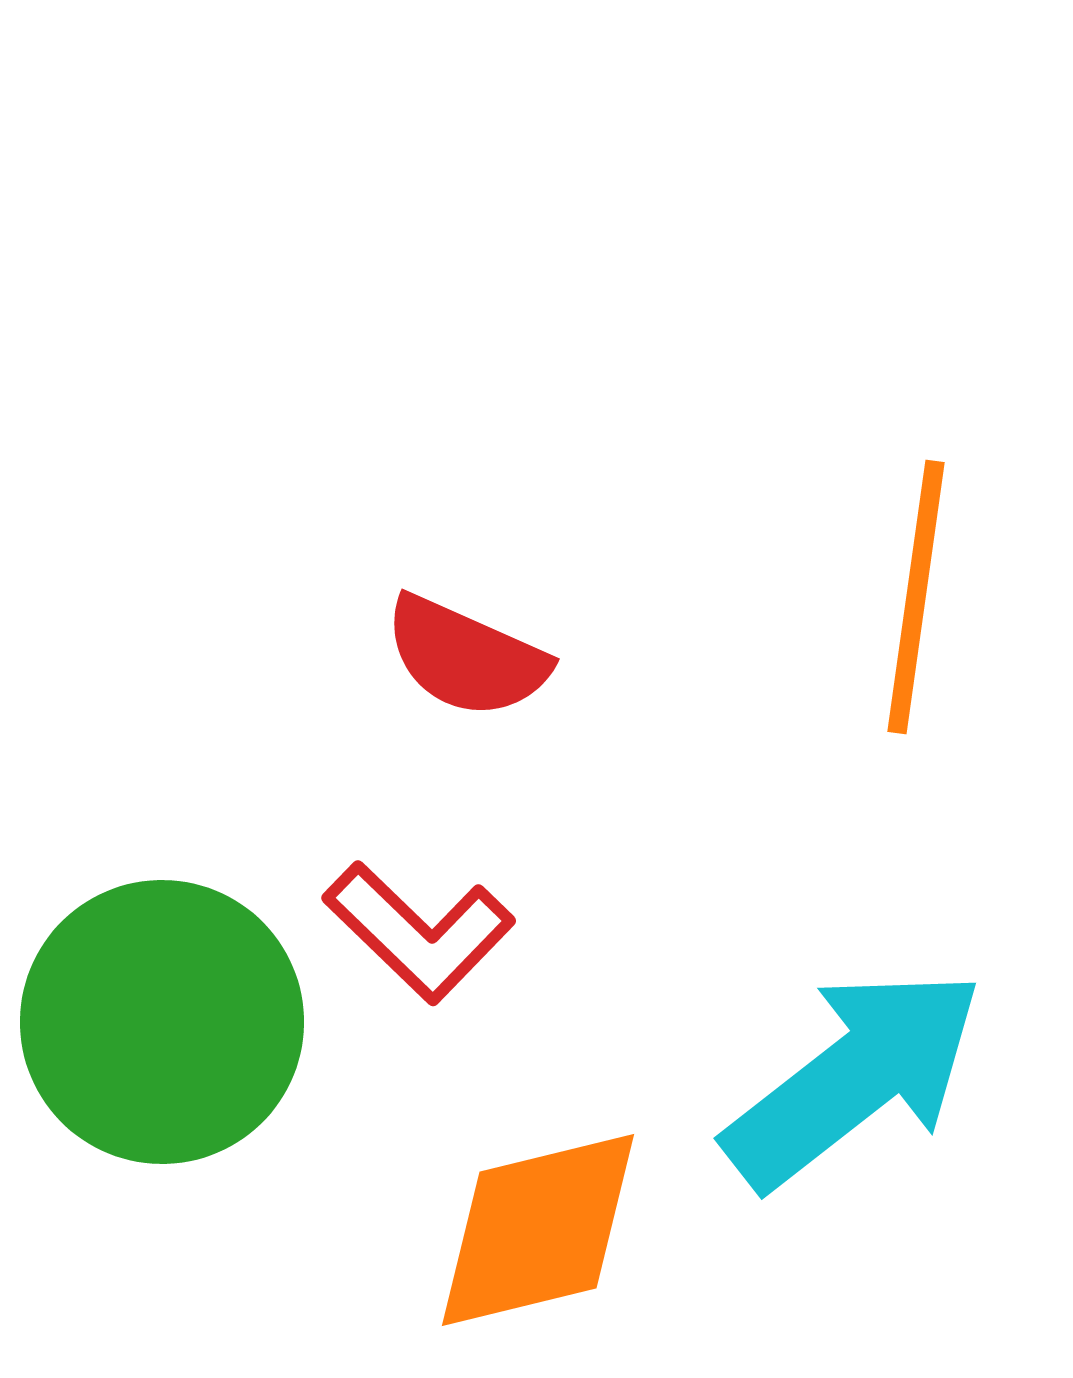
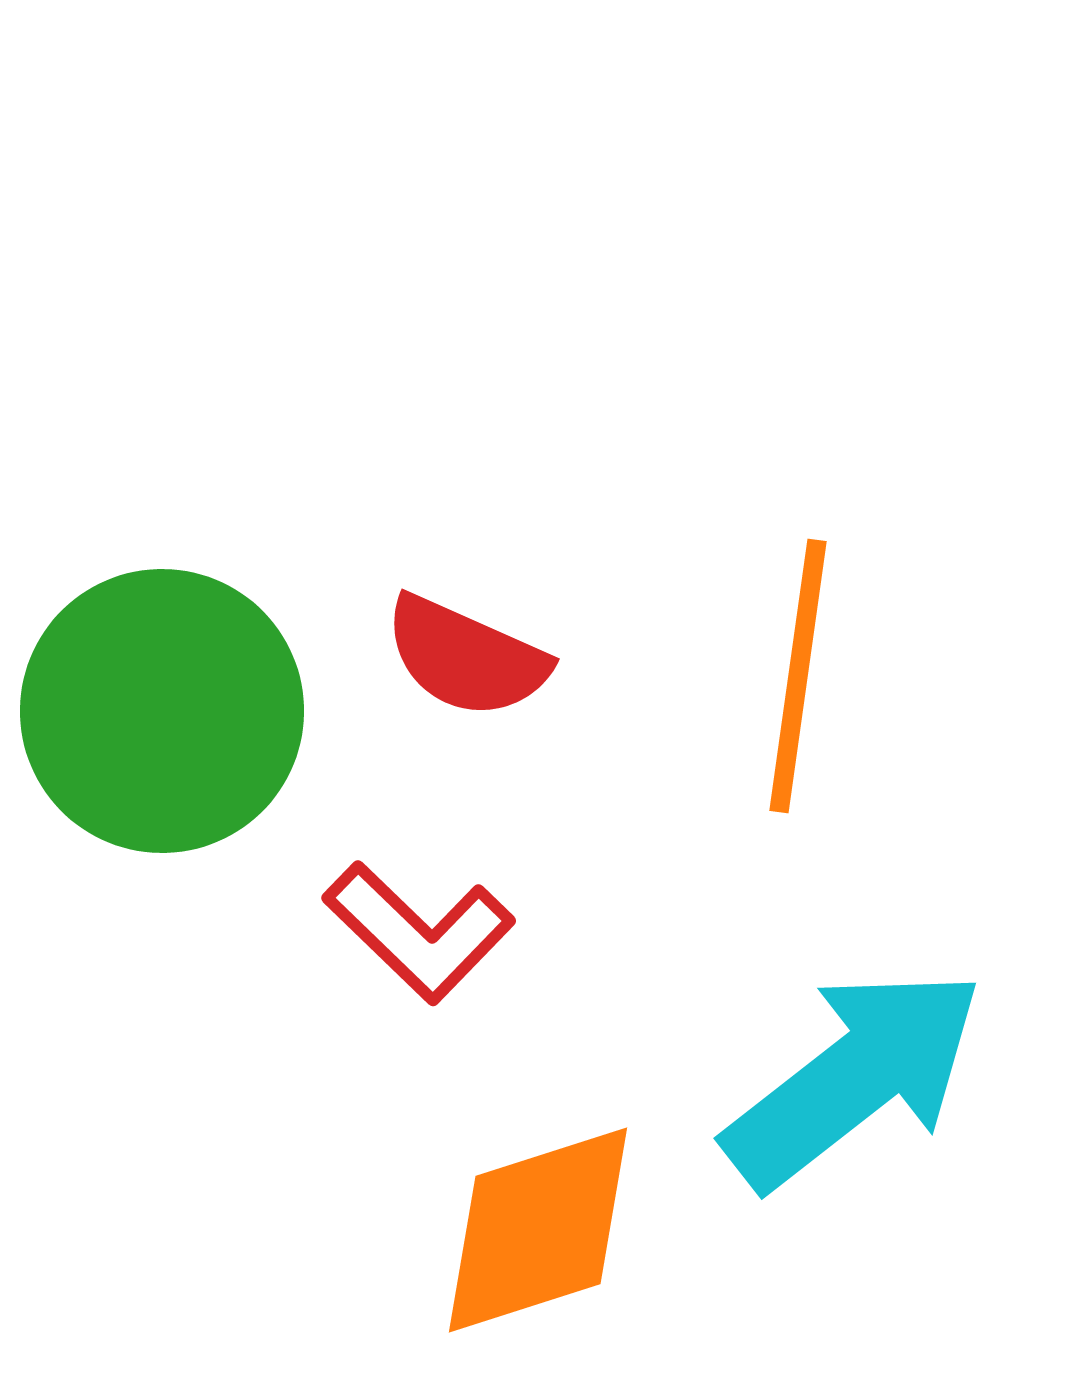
orange line: moved 118 px left, 79 px down
green circle: moved 311 px up
orange diamond: rotated 4 degrees counterclockwise
